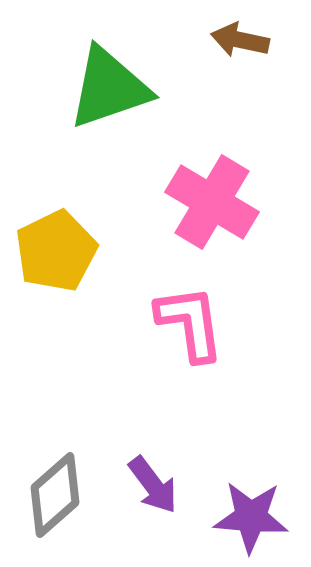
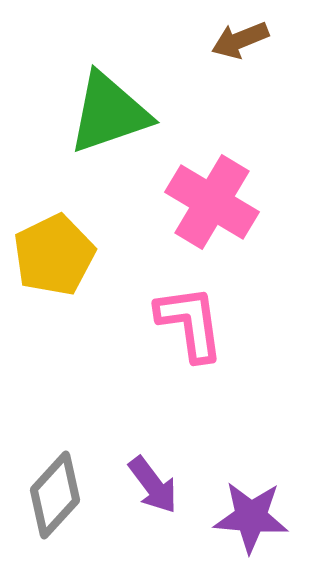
brown arrow: rotated 34 degrees counterclockwise
green triangle: moved 25 px down
yellow pentagon: moved 2 px left, 4 px down
gray diamond: rotated 6 degrees counterclockwise
